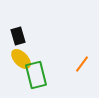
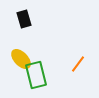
black rectangle: moved 6 px right, 17 px up
orange line: moved 4 px left
